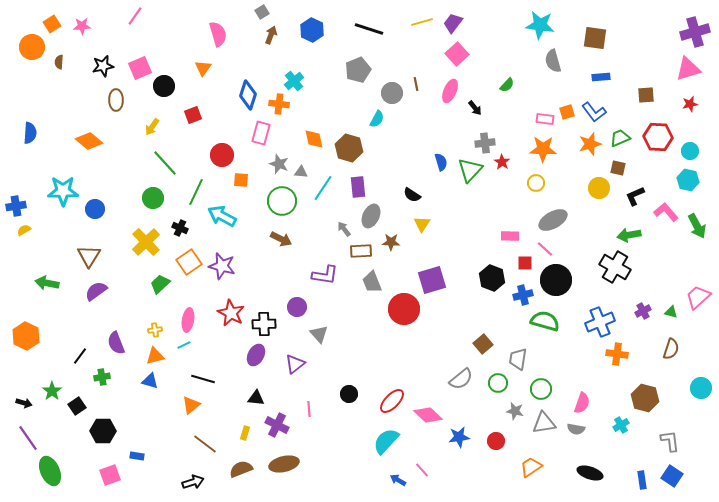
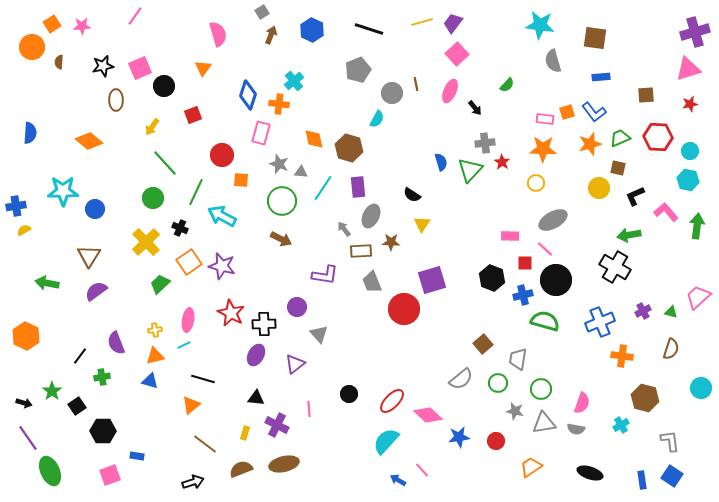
green arrow at (697, 226): rotated 145 degrees counterclockwise
orange cross at (617, 354): moved 5 px right, 2 px down
